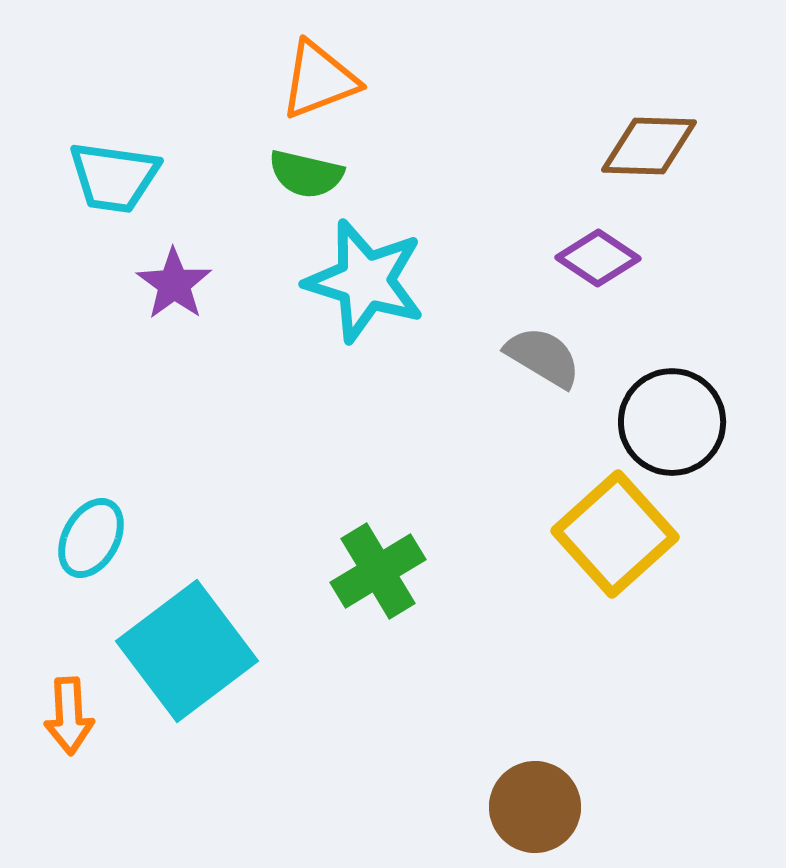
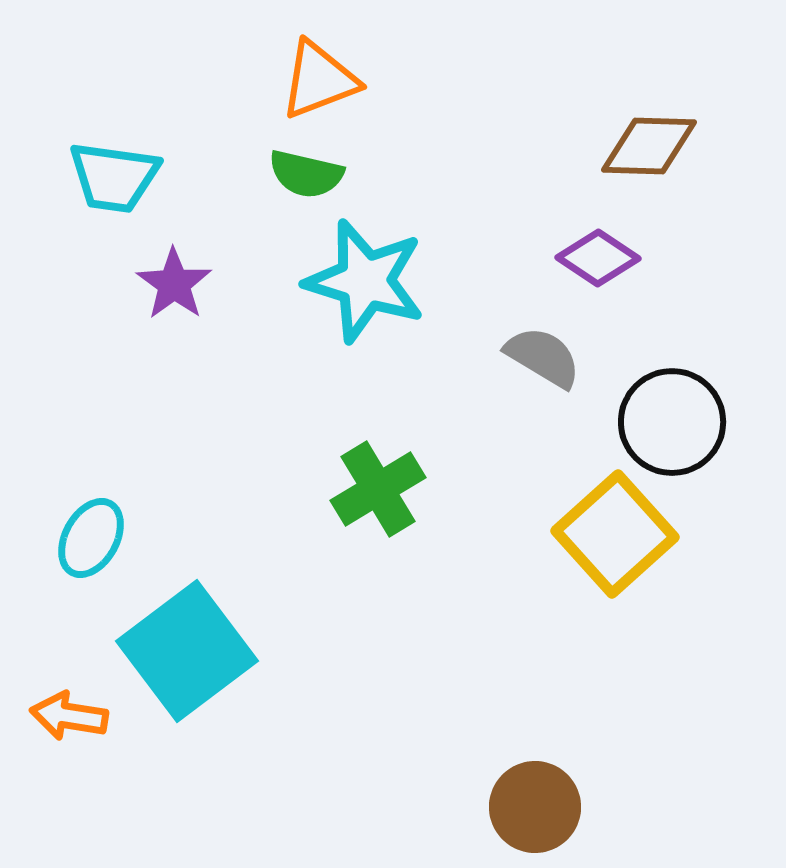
green cross: moved 82 px up
orange arrow: rotated 102 degrees clockwise
